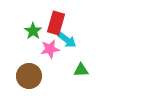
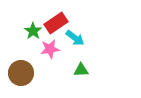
red rectangle: rotated 40 degrees clockwise
cyan arrow: moved 8 px right, 2 px up
brown circle: moved 8 px left, 3 px up
